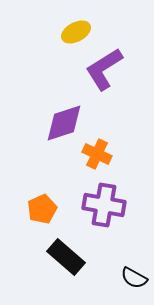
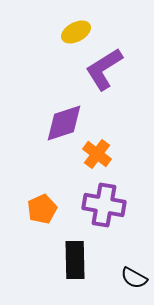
orange cross: rotated 12 degrees clockwise
black rectangle: moved 9 px right, 3 px down; rotated 48 degrees clockwise
